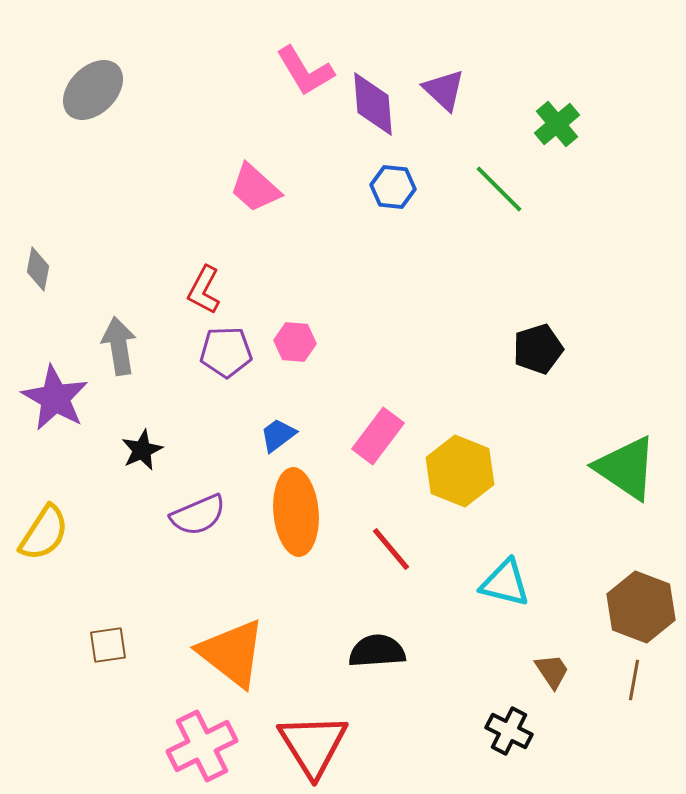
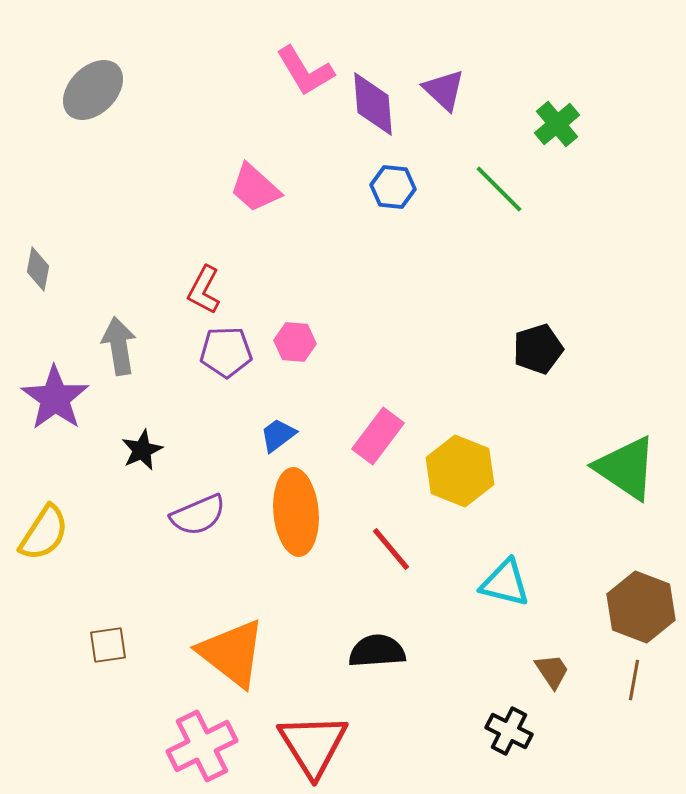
purple star: rotated 6 degrees clockwise
